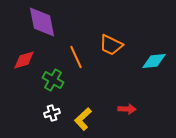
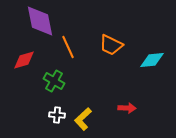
purple diamond: moved 2 px left, 1 px up
orange line: moved 8 px left, 10 px up
cyan diamond: moved 2 px left, 1 px up
green cross: moved 1 px right, 1 px down
red arrow: moved 1 px up
white cross: moved 5 px right, 2 px down; rotated 21 degrees clockwise
